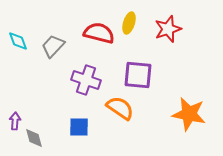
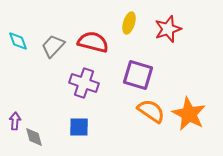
red semicircle: moved 6 px left, 9 px down
purple square: rotated 12 degrees clockwise
purple cross: moved 2 px left, 3 px down
orange semicircle: moved 31 px right, 3 px down
orange star: rotated 16 degrees clockwise
gray diamond: moved 1 px up
